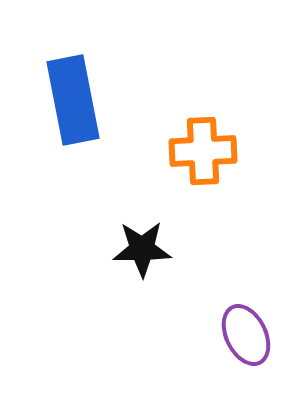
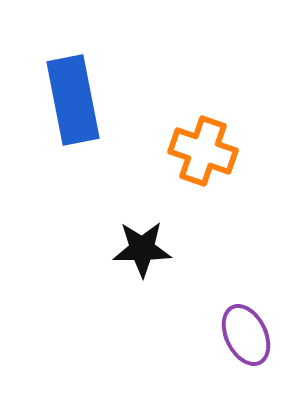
orange cross: rotated 22 degrees clockwise
